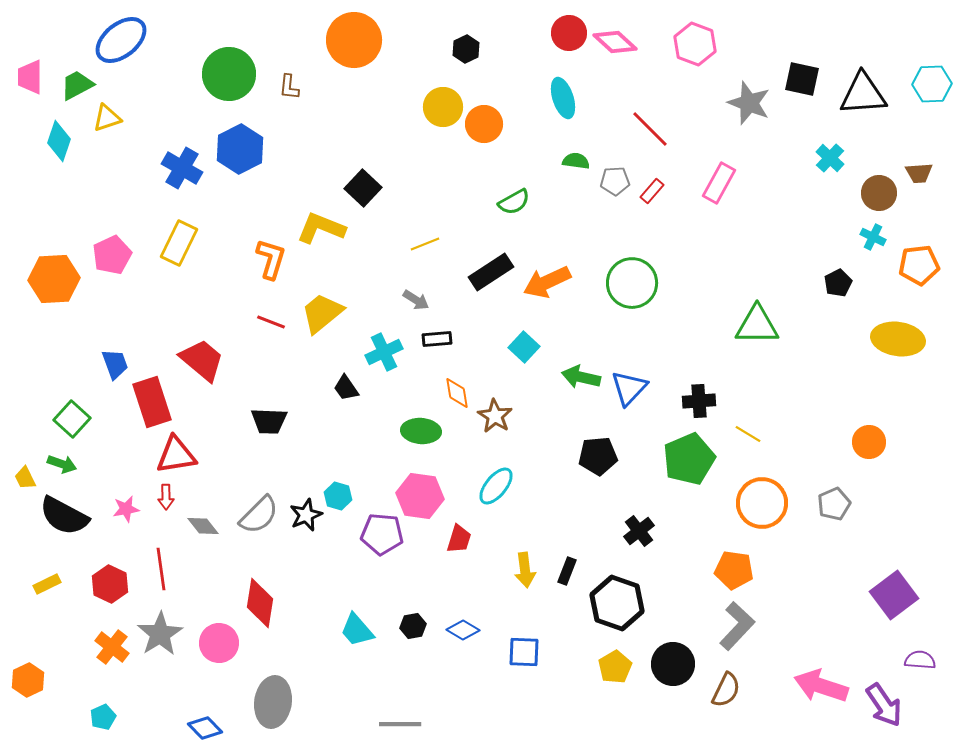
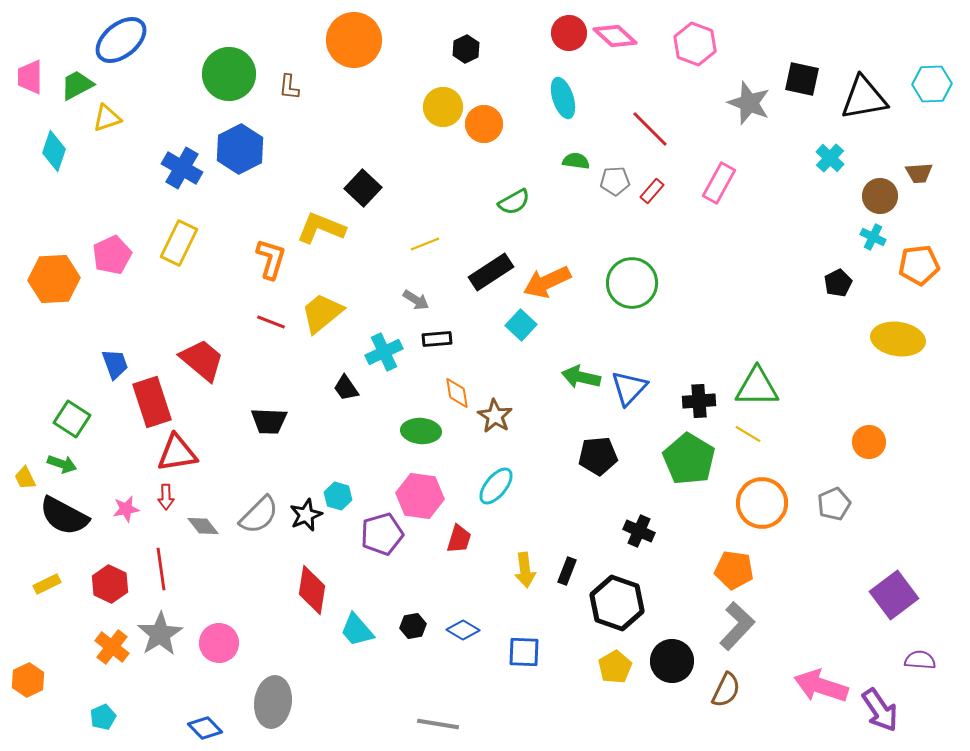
pink diamond at (615, 42): moved 6 px up
black triangle at (863, 94): moved 1 px right, 4 px down; rotated 6 degrees counterclockwise
cyan diamond at (59, 141): moved 5 px left, 10 px down
brown circle at (879, 193): moved 1 px right, 3 px down
green triangle at (757, 325): moved 62 px down
cyan square at (524, 347): moved 3 px left, 22 px up
green square at (72, 419): rotated 9 degrees counterclockwise
red triangle at (176, 455): moved 1 px right, 2 px up
green pentagon at (689, 459): rotated 18 degrees counterclockwise
black cross at (639, 531): rotated 28 degrees counterclockwise
purple pentagon at (382, 534): rotated 21 degrees counterclockwise
red diamond at (260, 603): moved 52 px right, 13 px up
black circle at (673, 664): moved 1 px left, 3 px up
purple arrow at (884, 705): moved 4 px left, 5 px down
gray line at (400, 724): moved 38 px right; rotated 9 degrees clockwise
